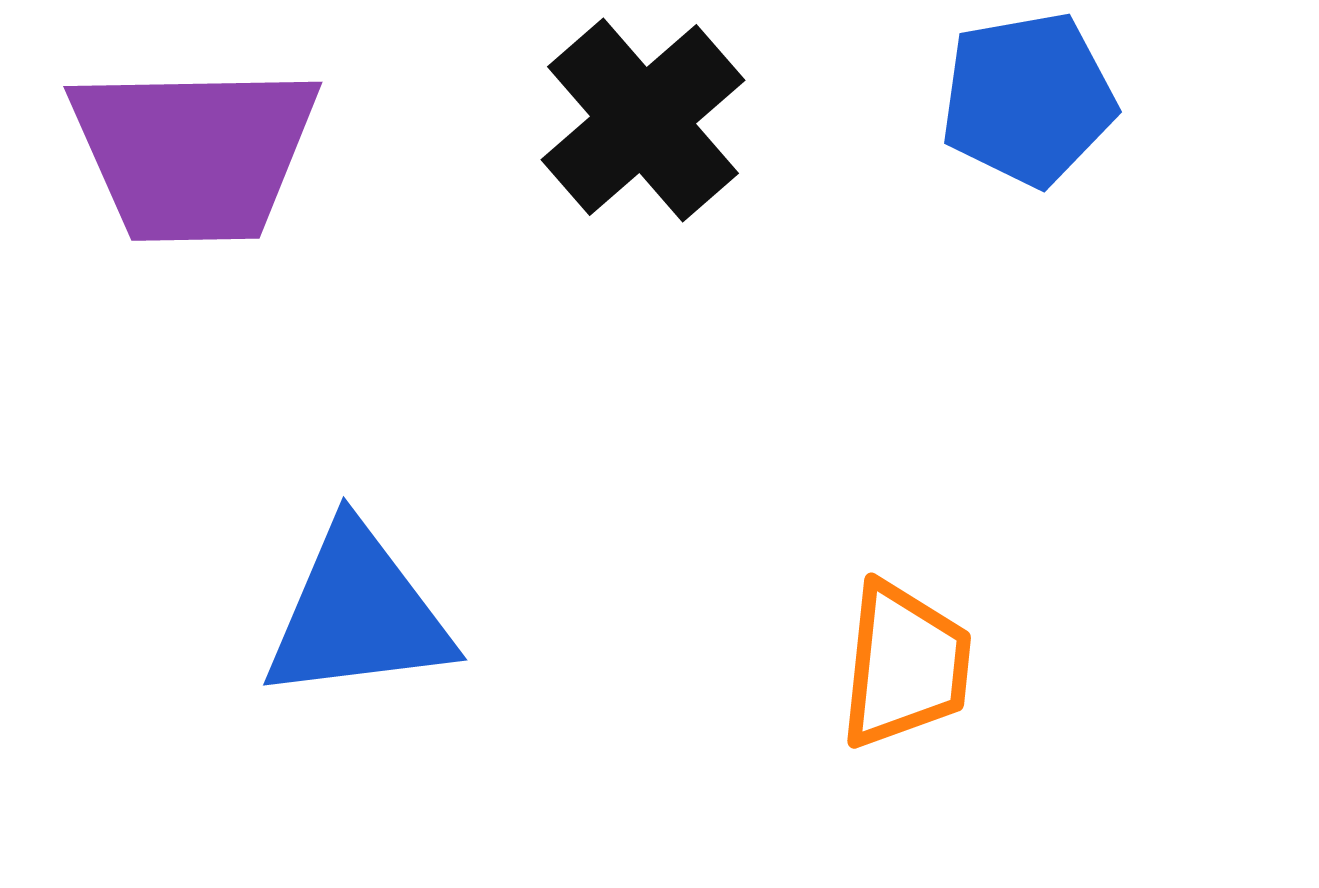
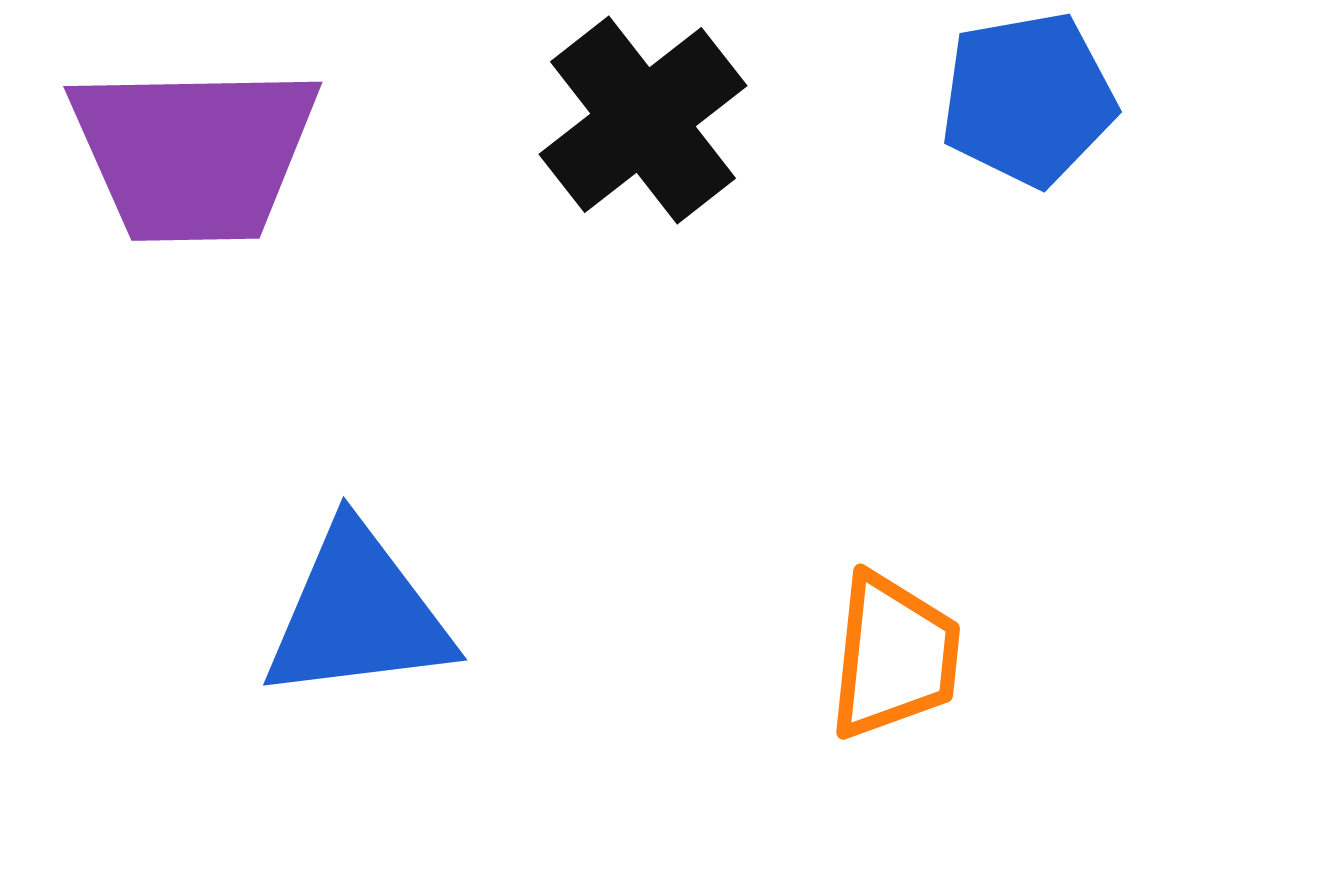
black cross: rotated 3 degrees clockwise
orange trapezoid: moved 11 px left, 9 px up
